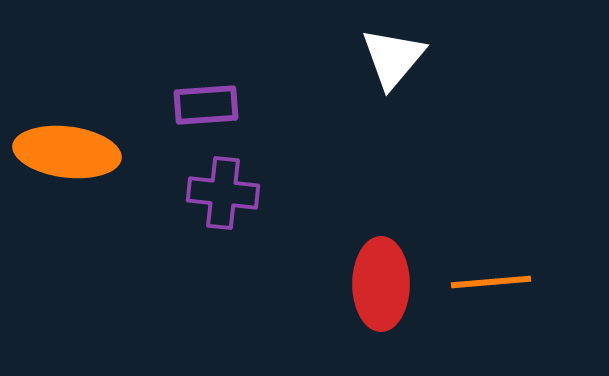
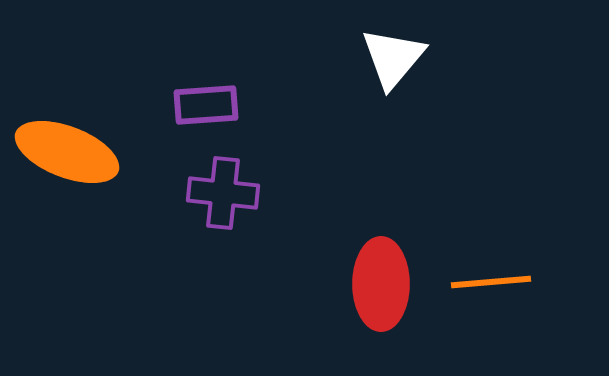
orange ellipse: rotated 14 degrees clockwise
